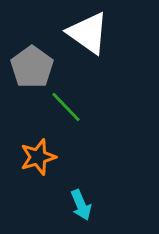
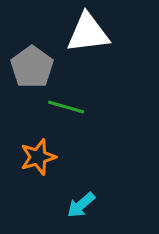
white triangle: rotated 42 degrees counterclockwise
green line: rotated 30 degrees counterclockwise
cyan arrow: rotated 72 degrees clockwise
